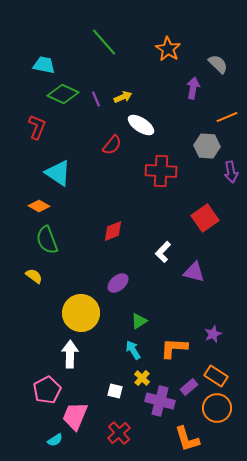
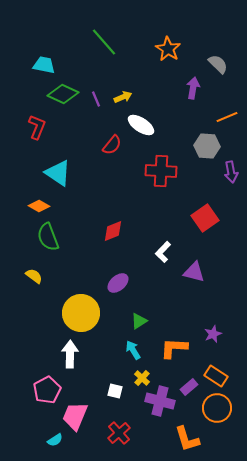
green semicircle at (47, 240): moved 1 px right, 3 px up
